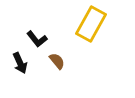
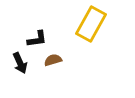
black L-shape: rotated 60 degrees counterclockwise
brown semicircle: moved 4 px left, 1 px up; rotated 66 degrees counterclockwise
